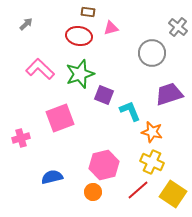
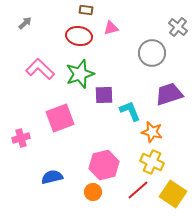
brown rectangle: moved 2 px left, 2 px up
gray arrow: moved 1 px left, 1 px up
purple square: rotated 24 degrees counterclockwise
